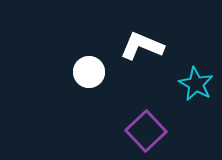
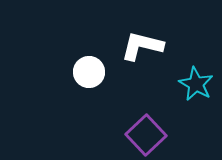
white L-shape: rotated 9 degrees counterclockwise
purple square: moved 4 px down
